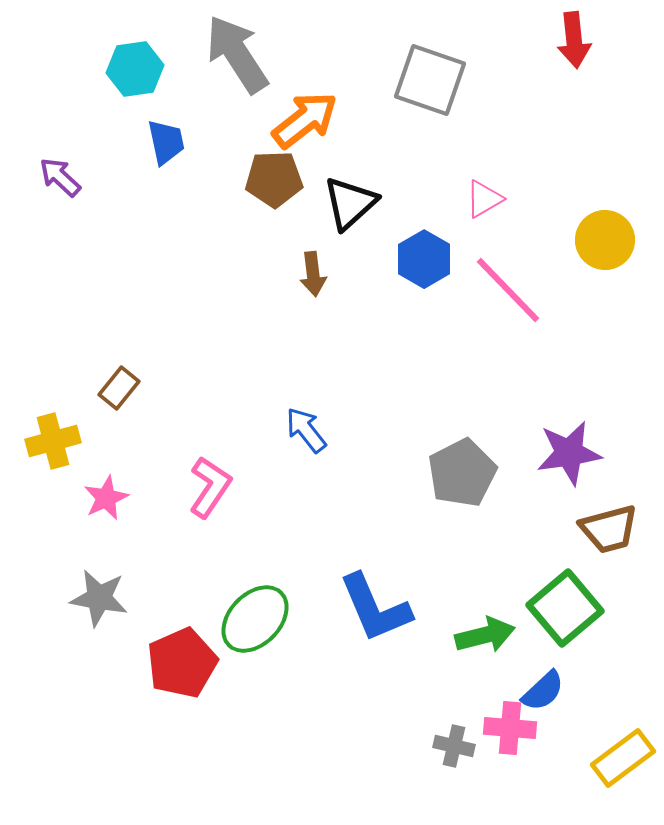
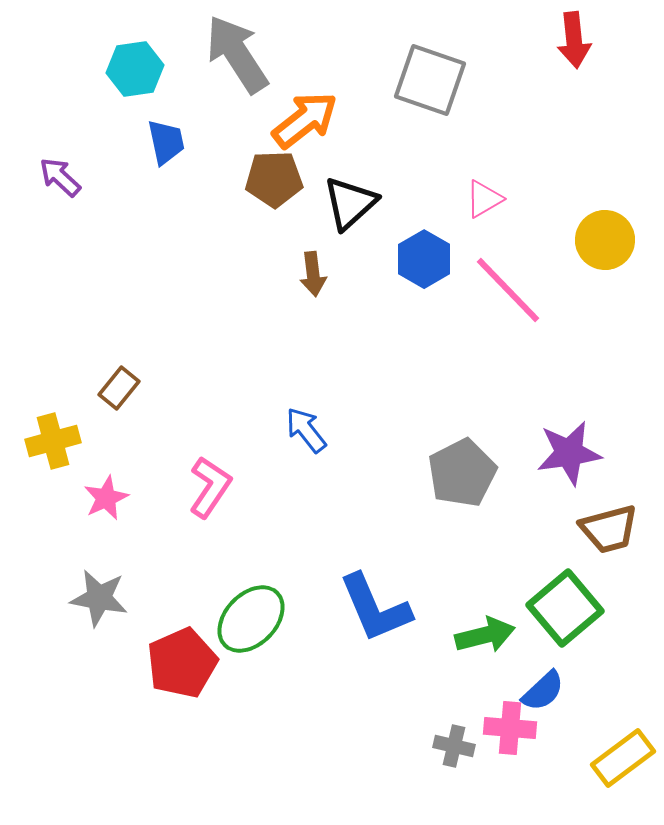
green ellipse: moved 4 px left
